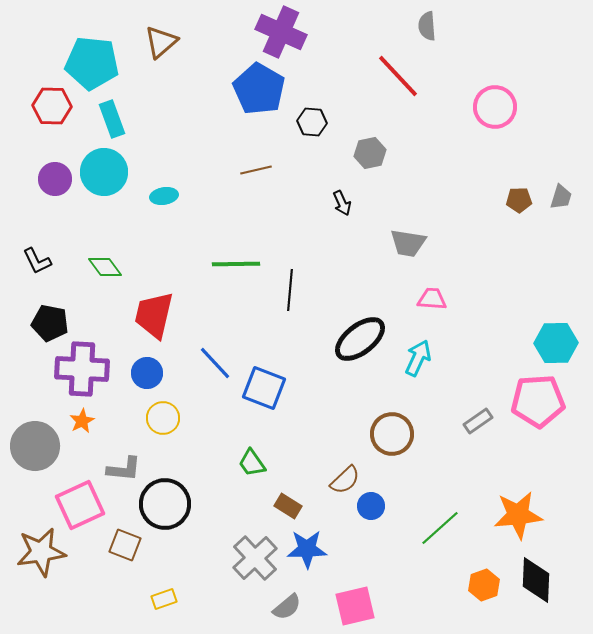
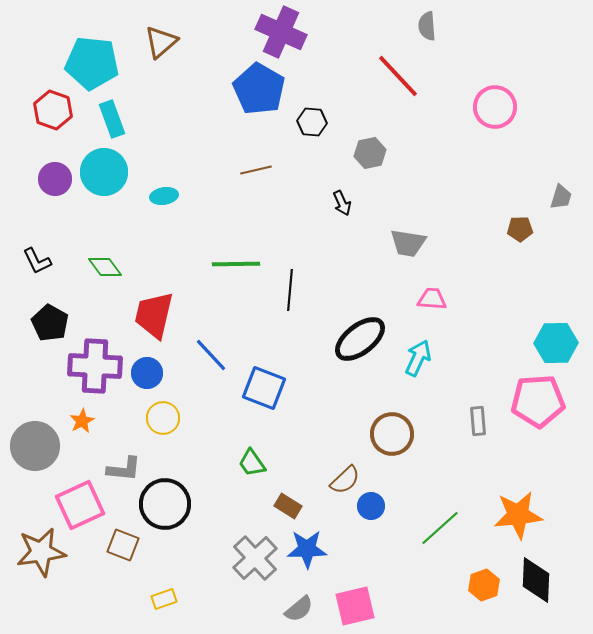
red hexagon at (52, 106): moved 1 px right, 4 px down; rotated 18 degrees clockwise
brown pentagon at (519, 200): moved 1 px right, 29 px down
black pentagon at (50, 323): rotated 18 degrees clockwise
blue line at (215, 363): moved 4 px left, 8 px up
purple cross at (82, 369): moved 13 px right, 3 px up
gray rectangle at (478, 421): rotated 60 degrees counterclockwise
brown square at (125, 545): moved 2 px left
gray semicircle at (287, 607): moved 12 px right, 2 px down
